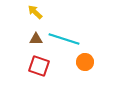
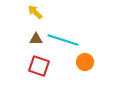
cyan line: moved 1 px left, 1 px down
